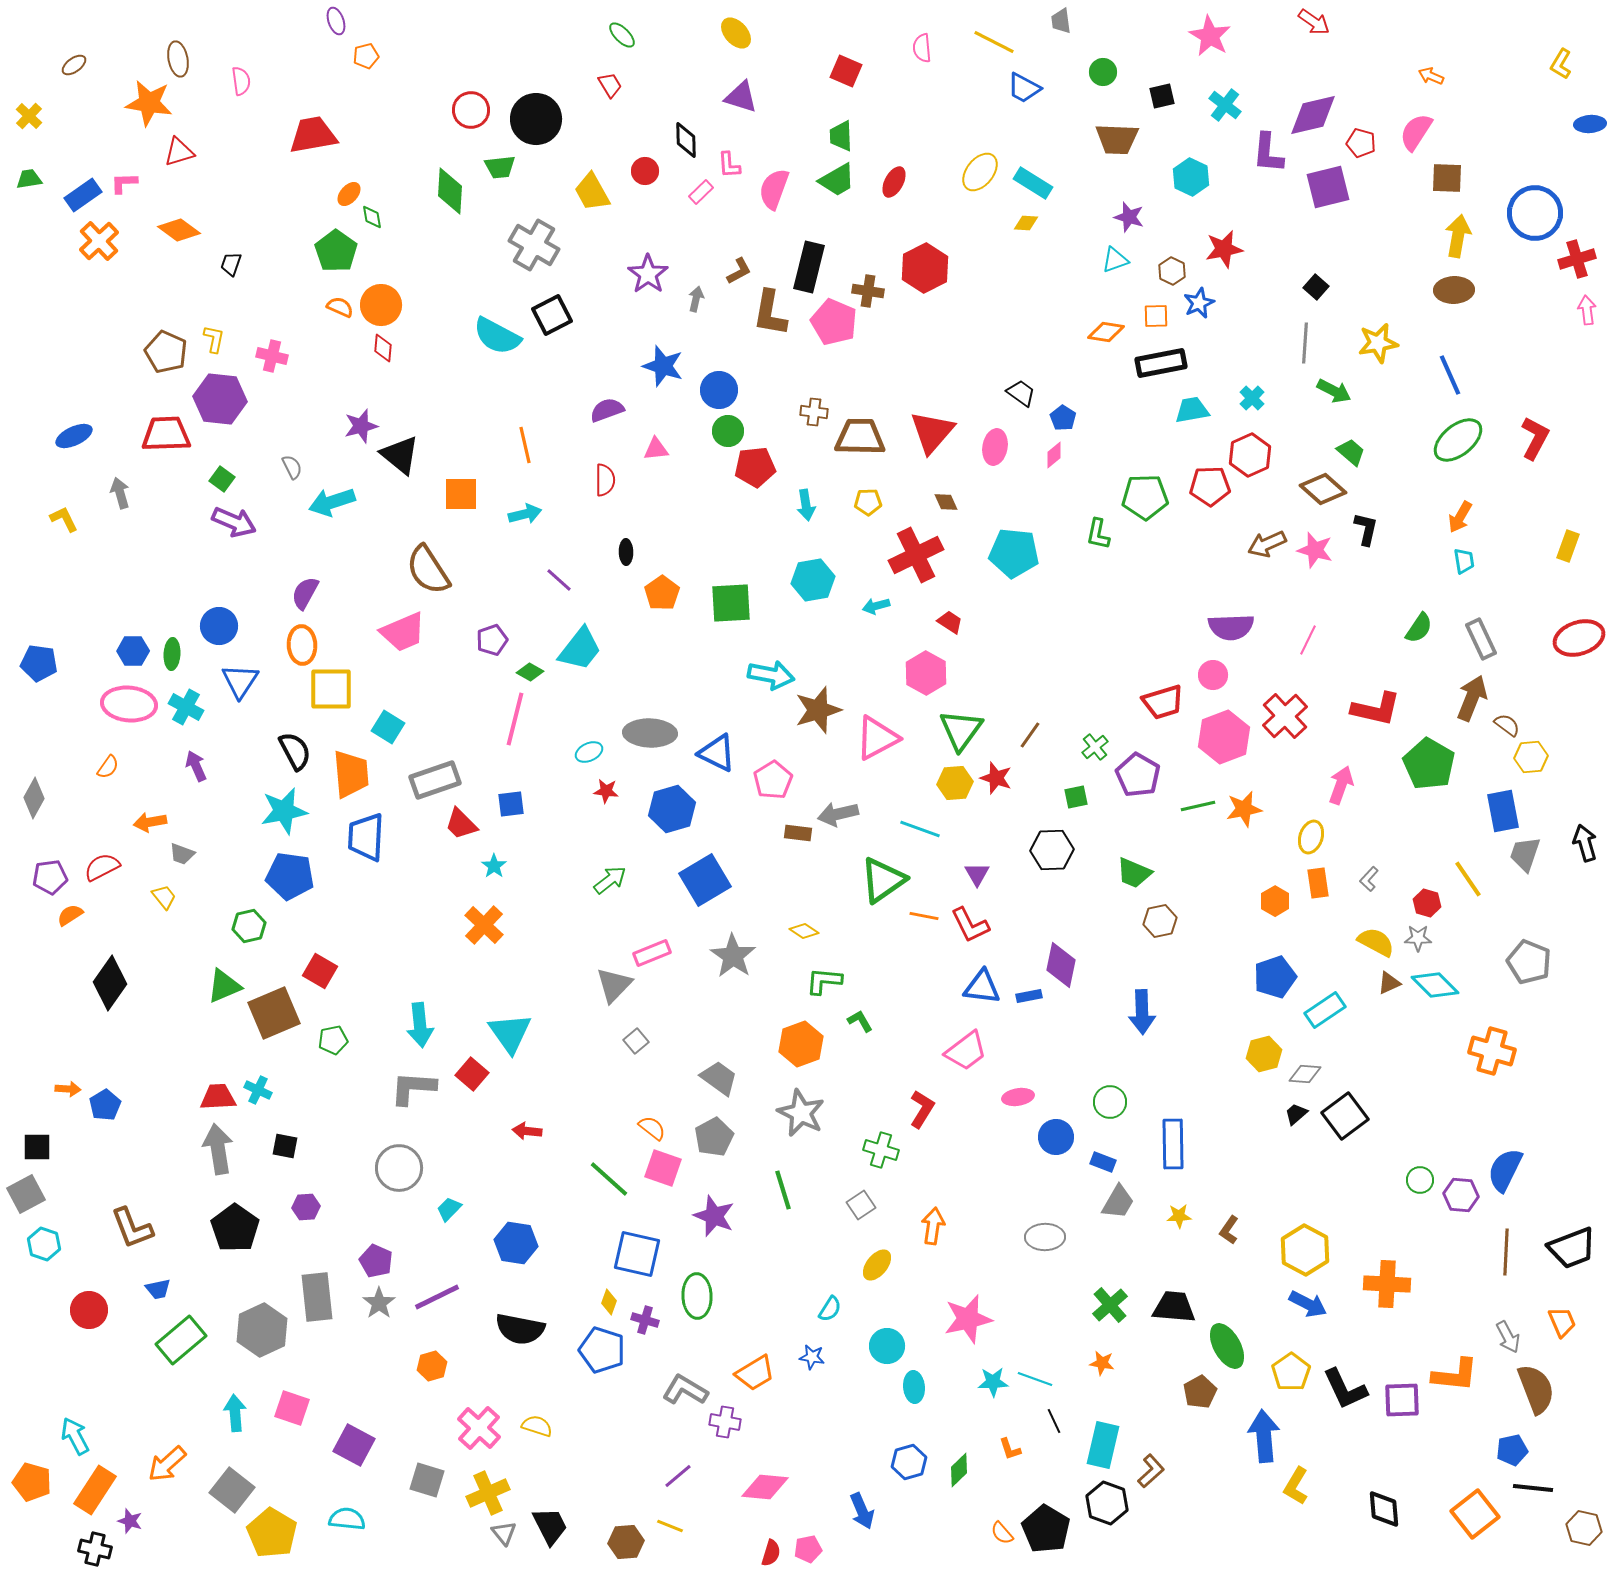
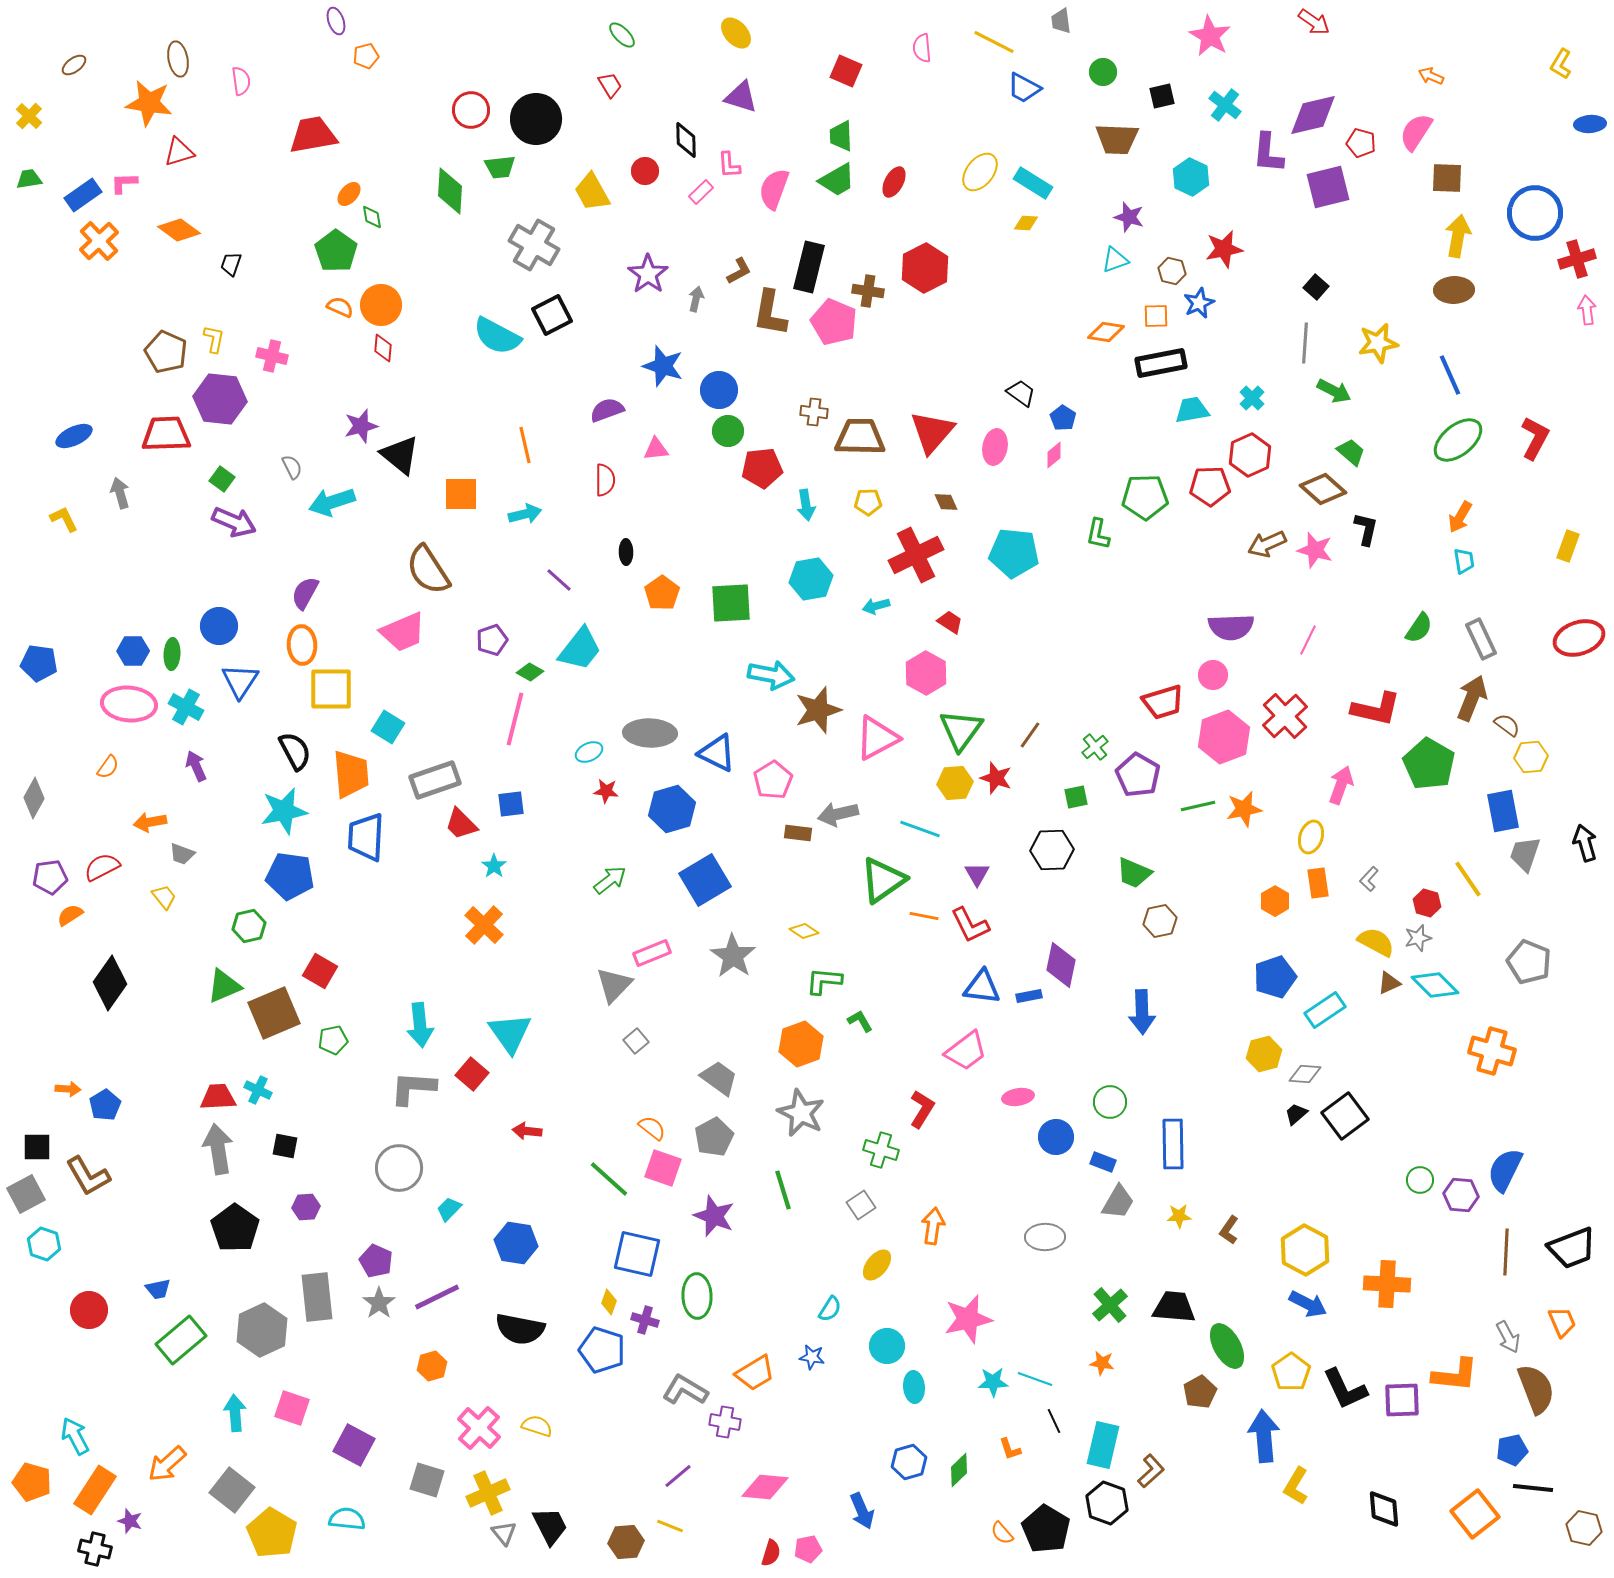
brown hexagon at (1172, 271): rotated 12 degrees counterclockwise
red pentagon at (755, 467): moved 7 px right, 1 px down
cyan hexagon at (813, 580): moved 2 px left, 1 px up
gray star at (1418, 938): rotated 16 degrees counterclockwise
brown L-shape at (132, 1228): moved 44 px left, 52 px up; rotated 9 degrees counterclockwise
